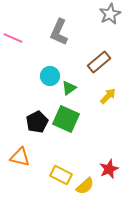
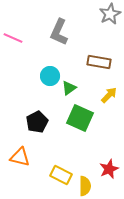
brown rectangle: rotated 50 degrees clockwise
yellow arrow: moved 1 px right, 1 px up
green square: moved 14 px right, 1 px up
yellow semicircle: rotated 48 degrees counterclockwise
